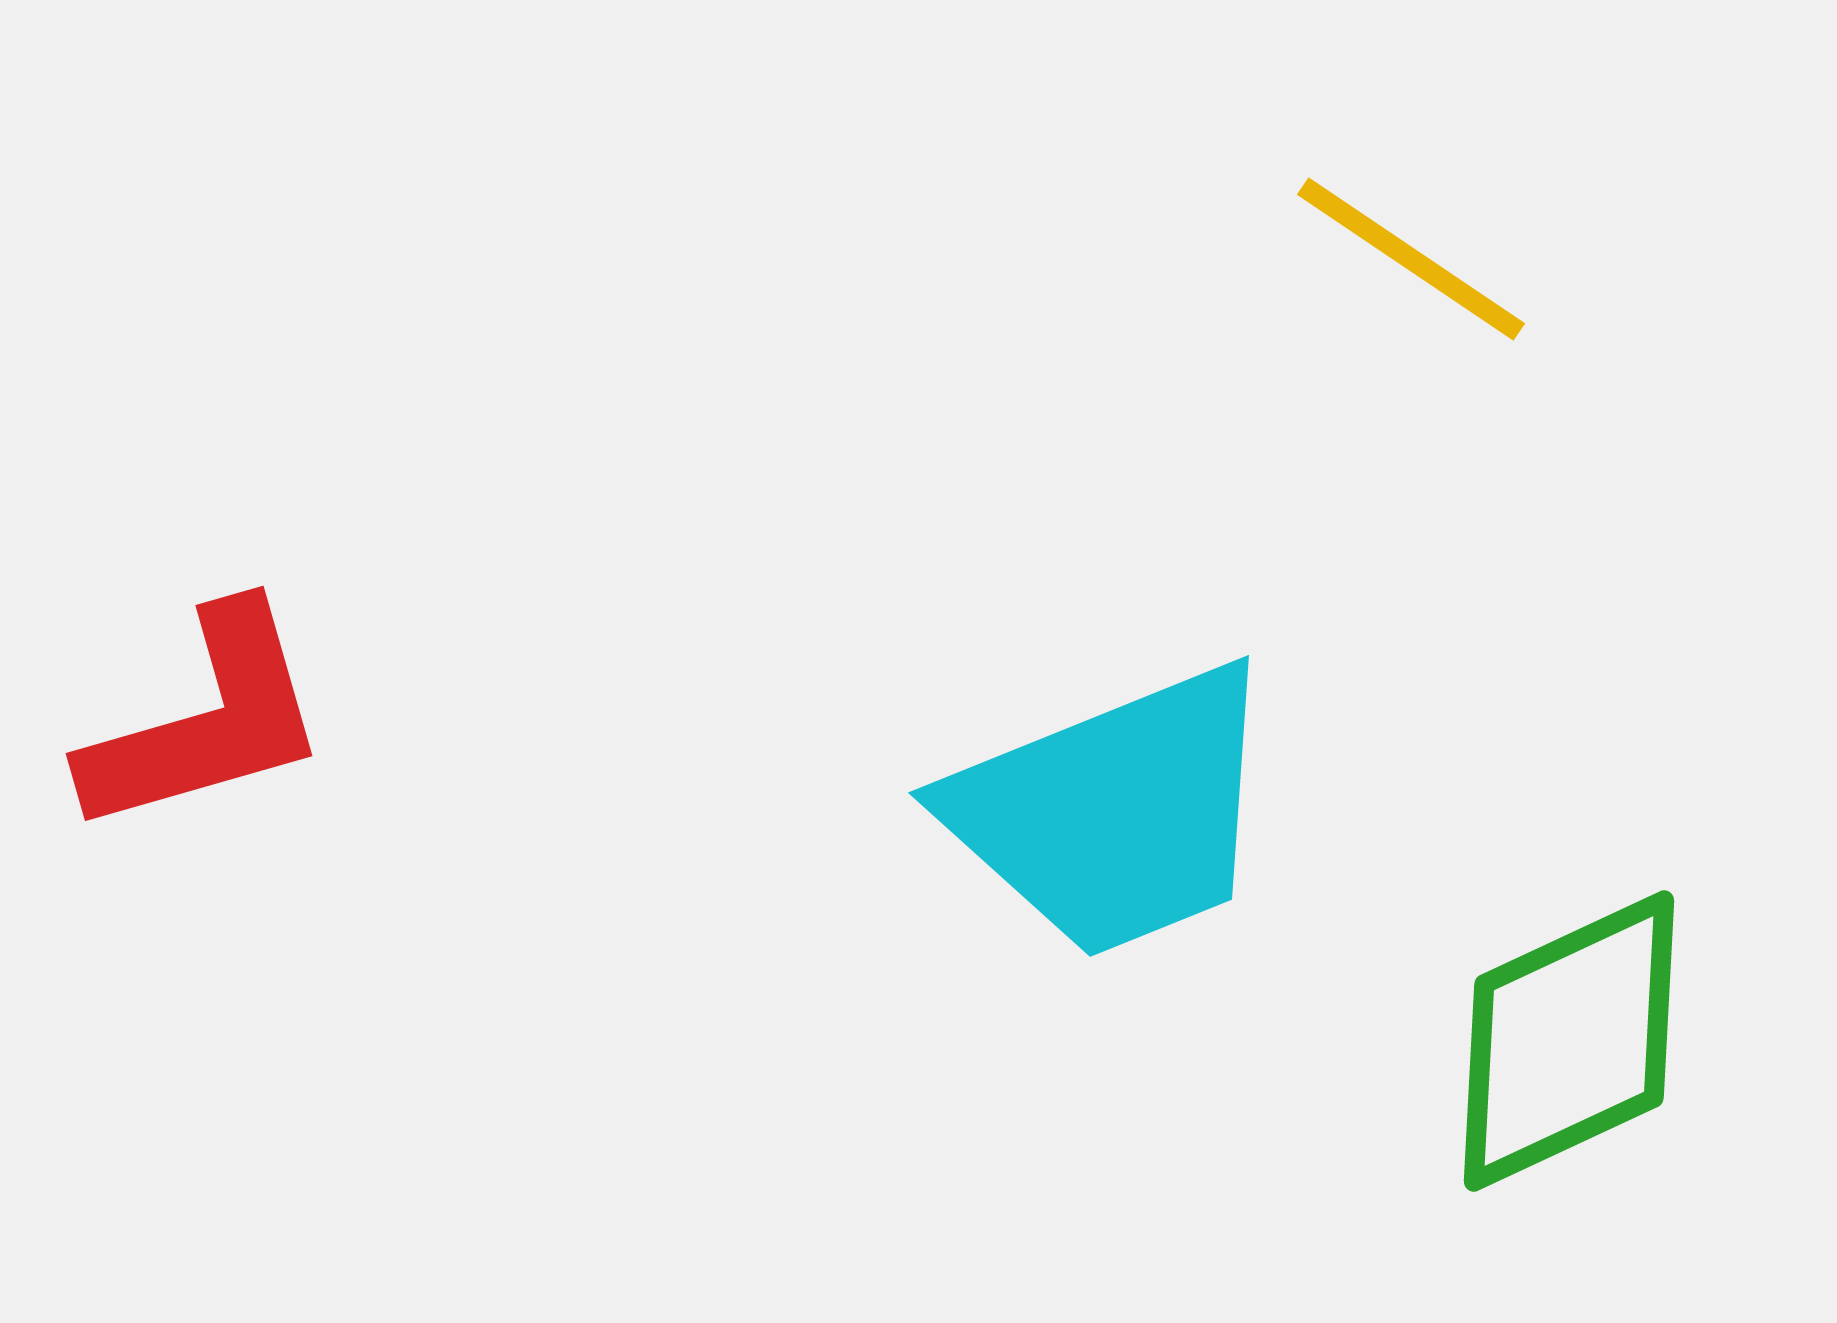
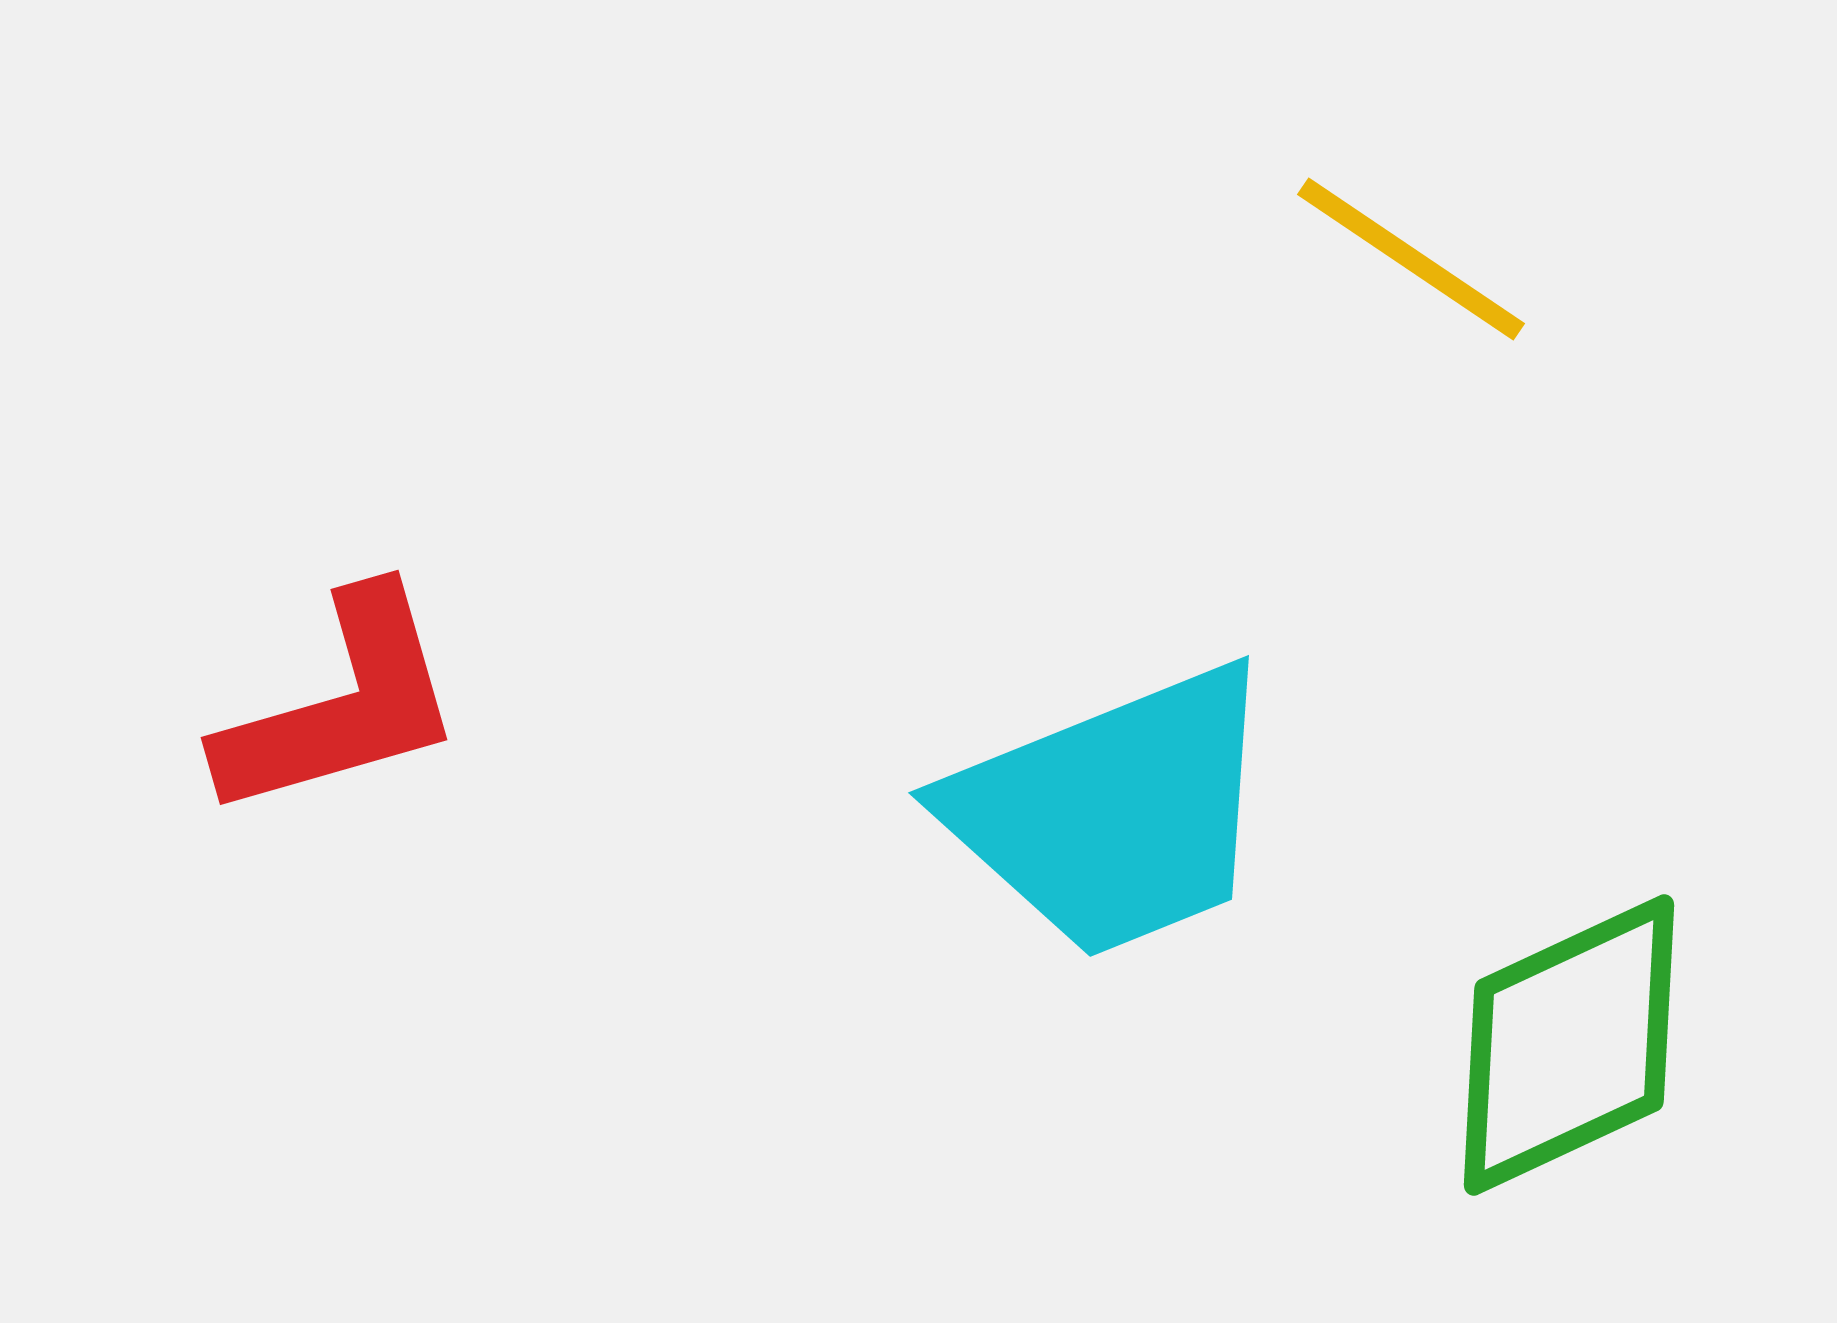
red L-shape: moved 135 px right, 16 px up
green diamond: moved 4 px down
